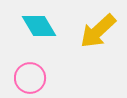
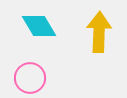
yellow arrow: moved 1 px right, 1 px down; rotated 135 degrees clockwise
